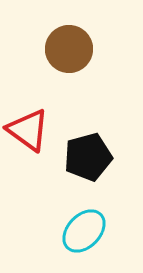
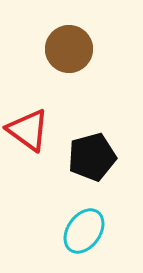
black pentagon: moved 4 px right
cyan ellipse: rotated 9 degrees counterclockwise
